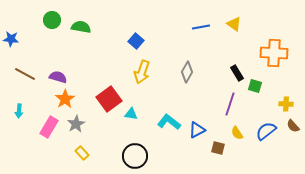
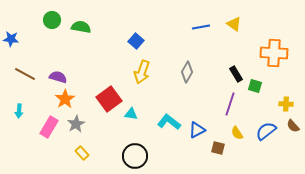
black rectangle: moved 1 px left, 1 px down
